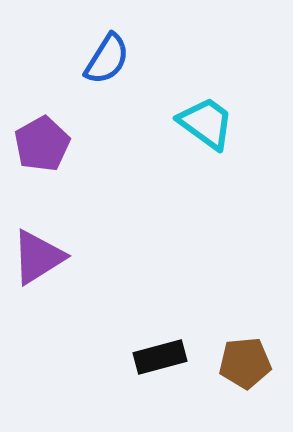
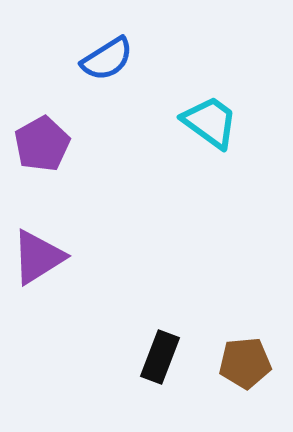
blue semicircle: rotated 26 degrees clockwise
cyan trapezoid: moved 4 px right, 1 px up
black rectangle: rotated 54 degrees counterclockwise
